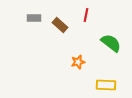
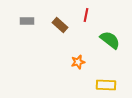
gray rectangle: moved 7 px left, 3 px down
green semicircle: moved 1 px left, 3 px up
